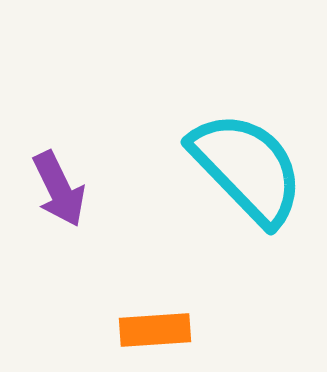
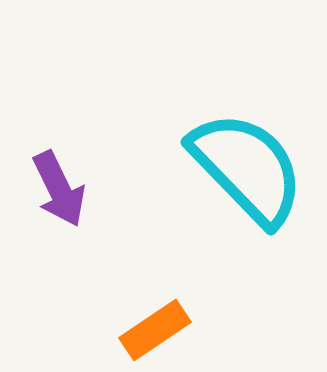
orange rectangle: rotated 30 degrees counterclockwise
